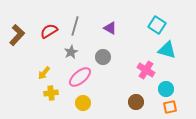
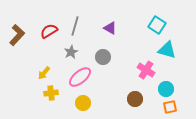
brown circle: moved 1 px left, 3 px up
